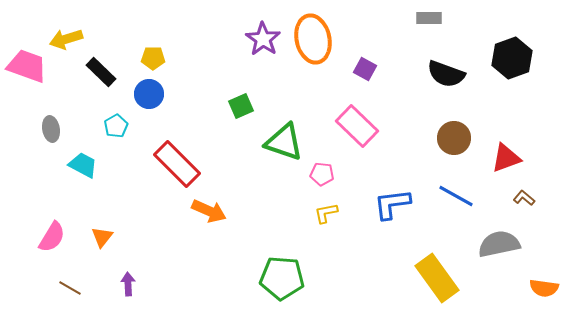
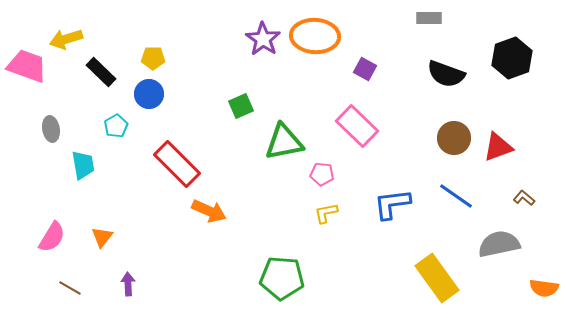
orange ellipse: moved 2 px right, 3 px up; rotated 75 degrees counterclockwise
green triangle: rotated 30 degrees counterclockwise
red triangle: moved 8 px left, 11 px up
cyan trapezoid: rotated 52 degrees clockwise
blue line: rotated 6 degrees clockwise
